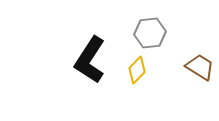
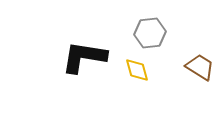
black L-shape: moved 6 px left, 3 px up; rotated 66 degrees clockwise
yellow diamond: rotated 60 degrees counterclockwise
